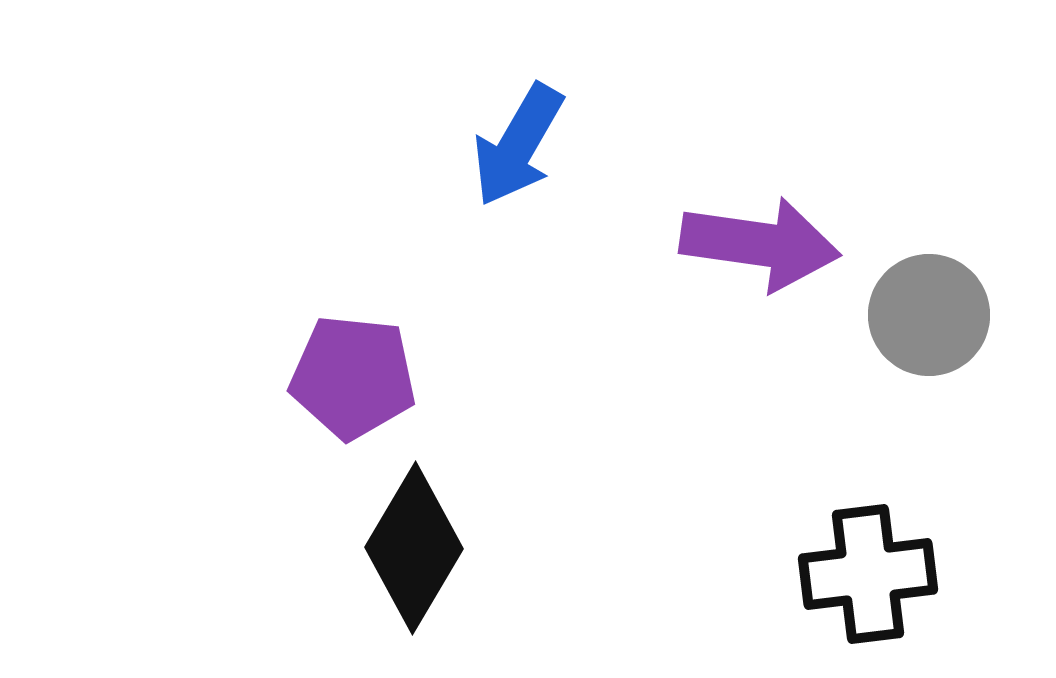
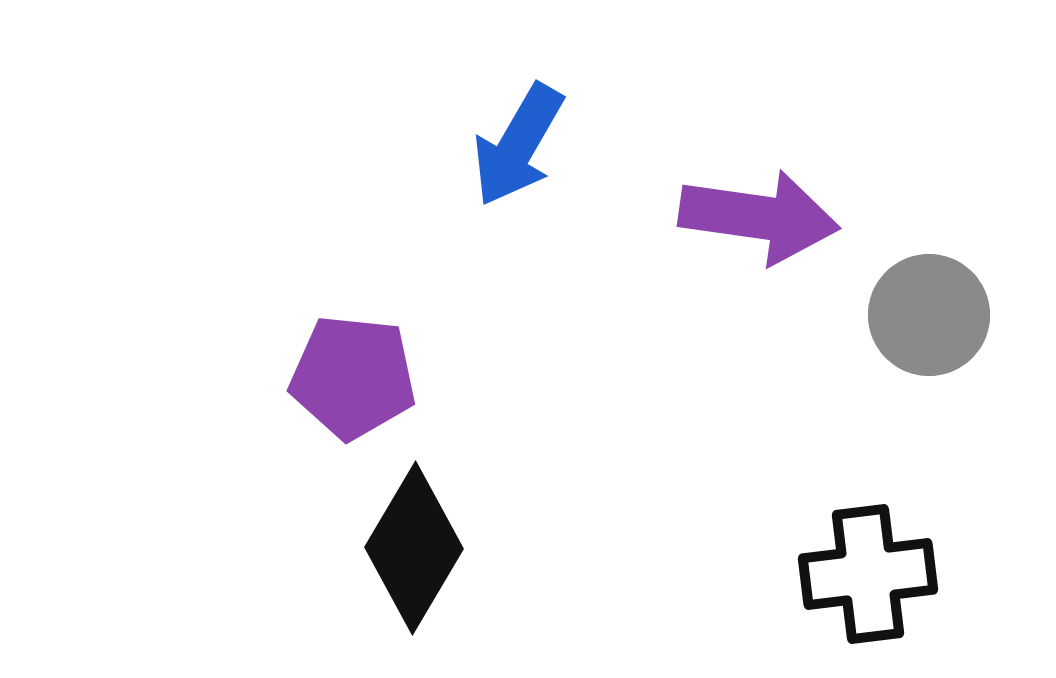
purple arrow: moved 1 px left, 27 px up
